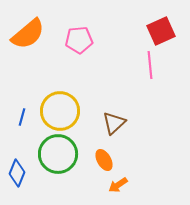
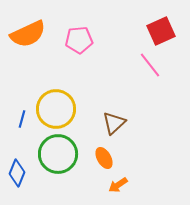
orange semicircle: rotated 15 degrees clockwise
pink line: rotated 32 degrees counterclockwise
yellow circle: moved 4 px left, 2 px up
blue line: moved 2 px down
orange ellipse: moved 2 px up
